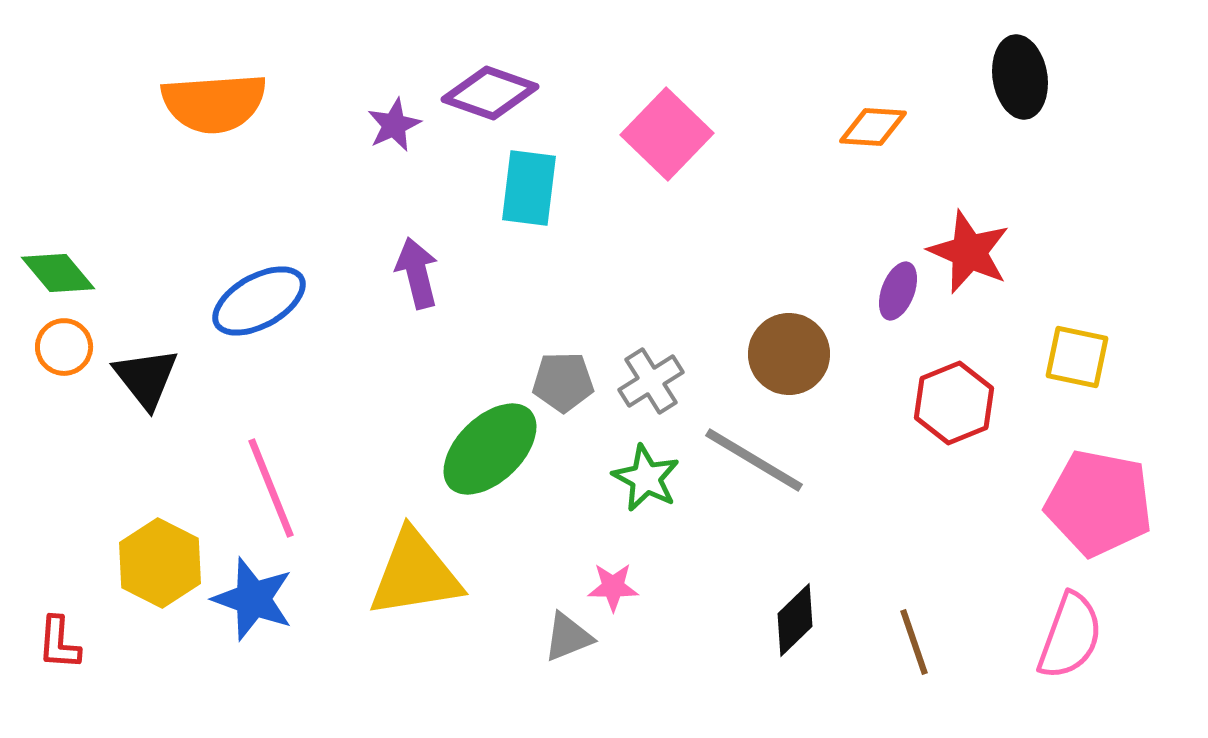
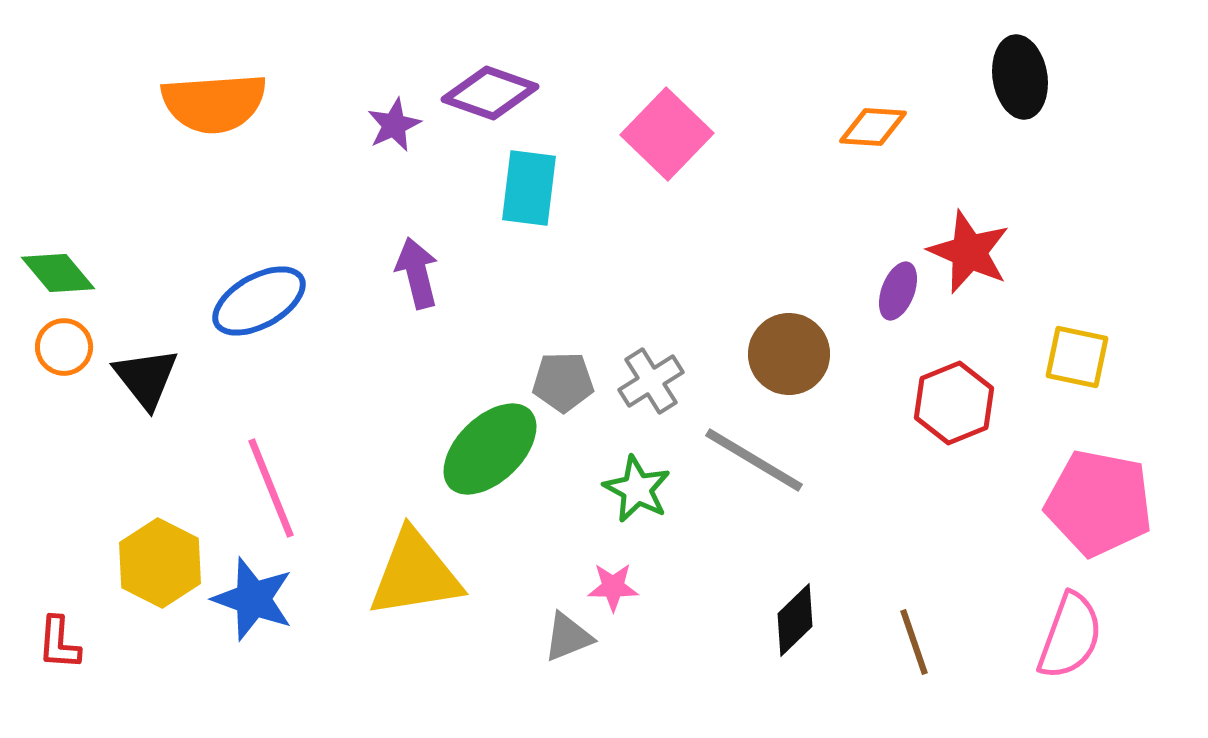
green star: moved 9 px left, 11 px down
